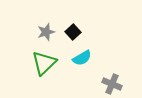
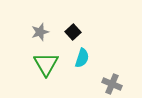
gray star: moved 6 px left
cyan semicircle: rotated 42 degrees counterclockwise
green triangle: moved 2 px right, 1 px down; rotated 16 degrees counterclockwise
